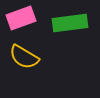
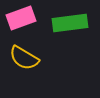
yellow semicircle: moved 1 px down
